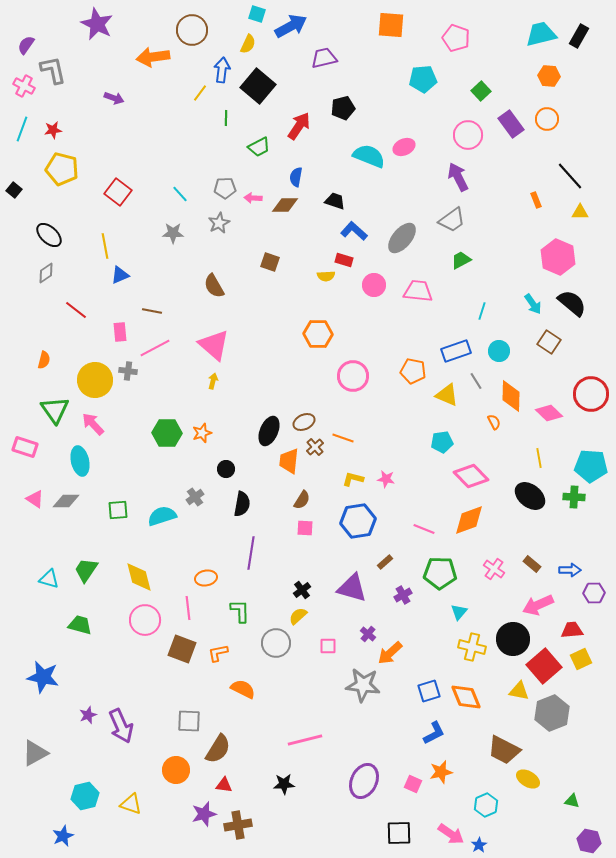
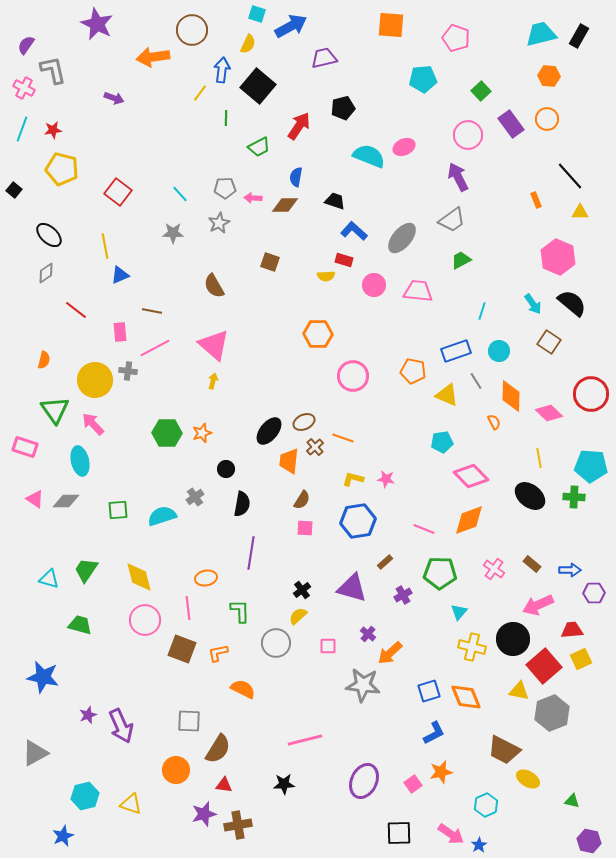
pink cross at (24, 86): moved 2 px down
black ellipse at (269, 431): rotated 16 degrees clockwise
pink square at (413, 784): rotated 30 degrees clockwise
